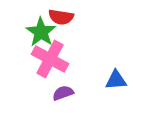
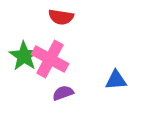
green star: moved 17 px left, 24 px down
